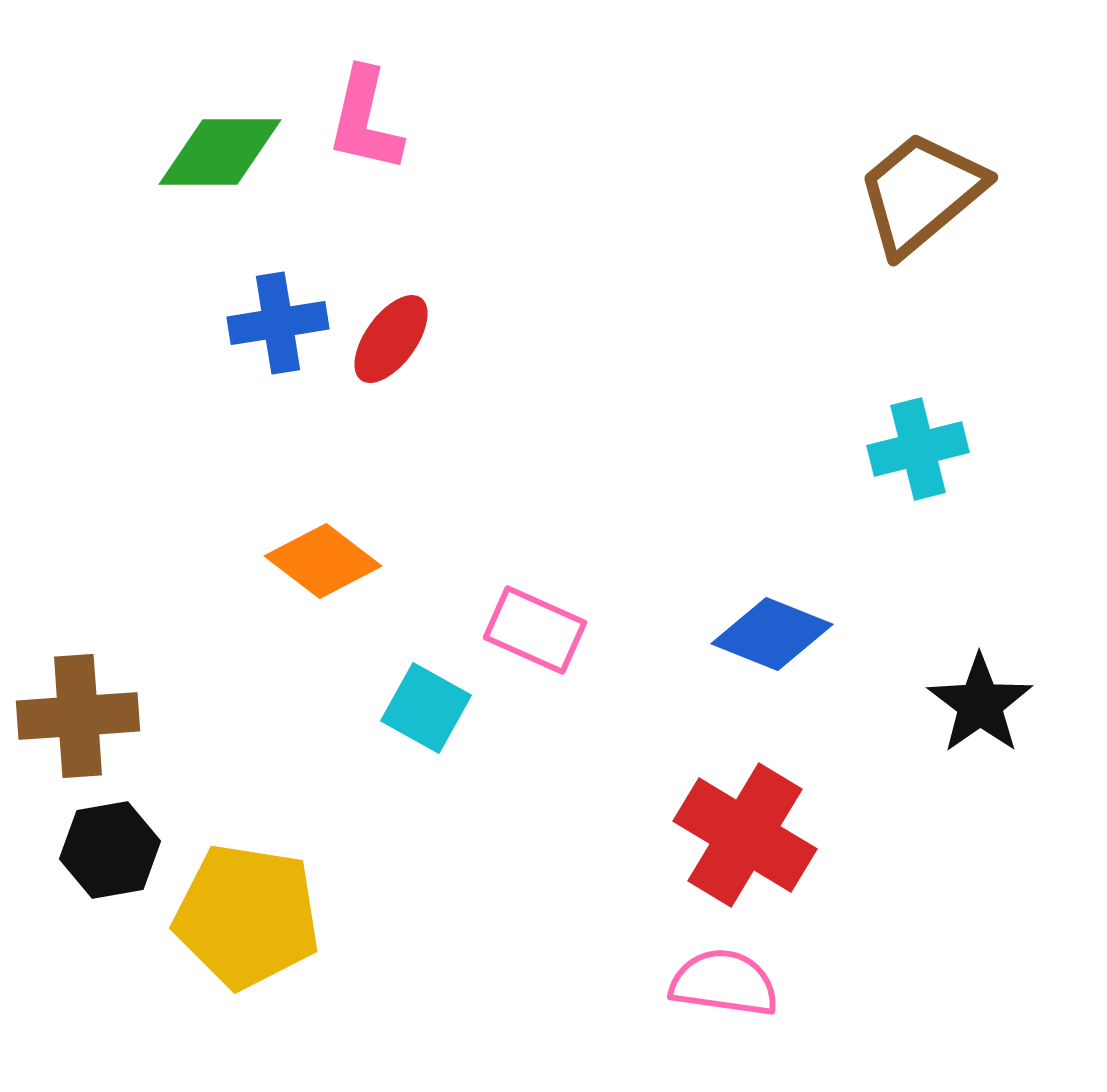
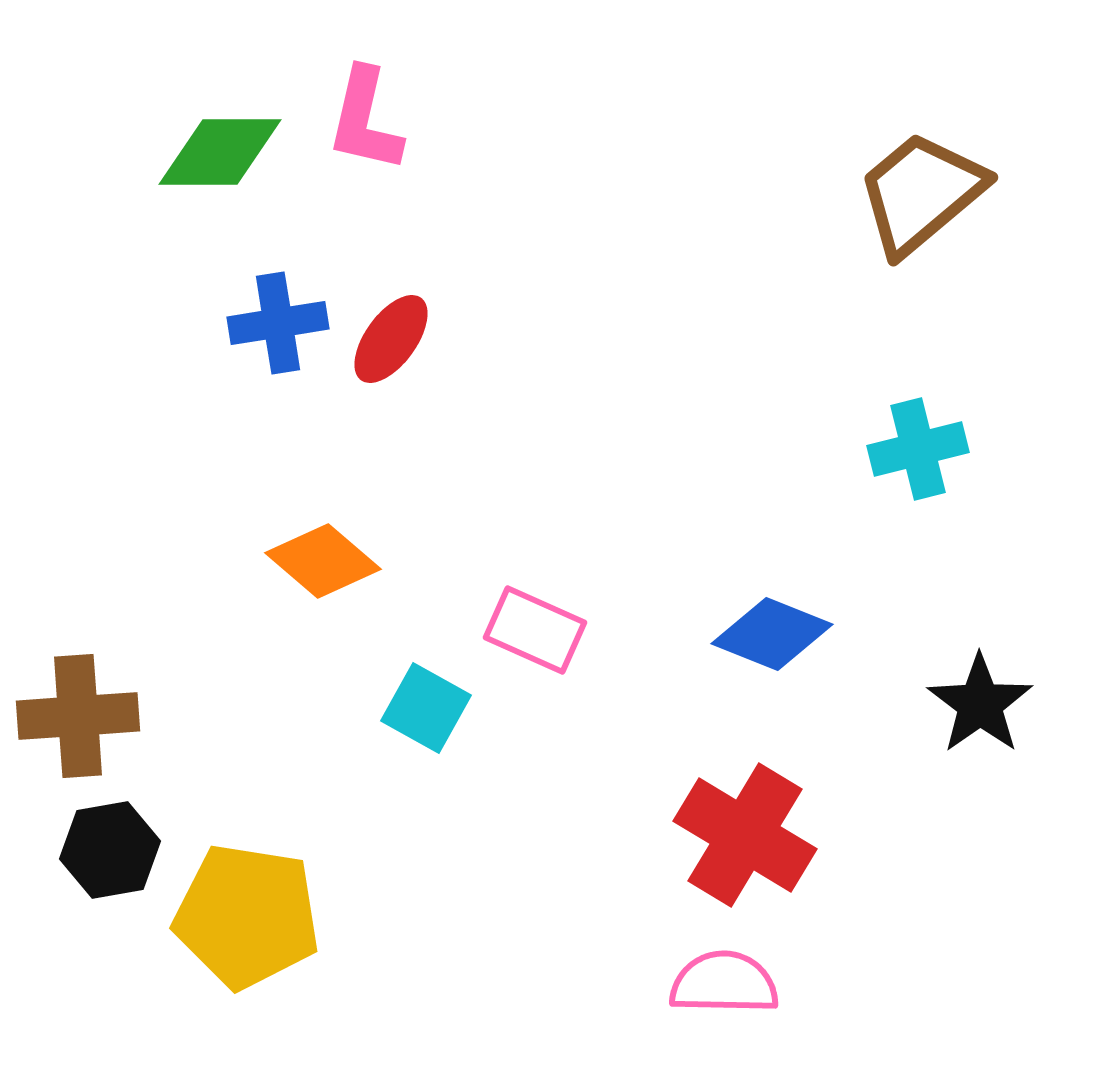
orange diamond: rotated 3 degrees clockwise
pink semicircle: rotated 7 degrees counterclockwise
